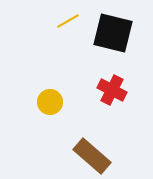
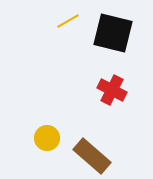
yellow circle: moved 3 px left, 36 px down
